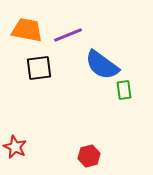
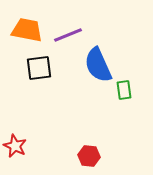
blue semicircle: moved 4 px left; rotated 30 degrees clockwise
red star: moved 1 px up
red hexagon: rotated 20 degrees clockwise
